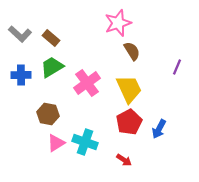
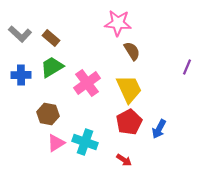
pink star: rotated 24 degrees clockwise
purple line: moved 10 px right
